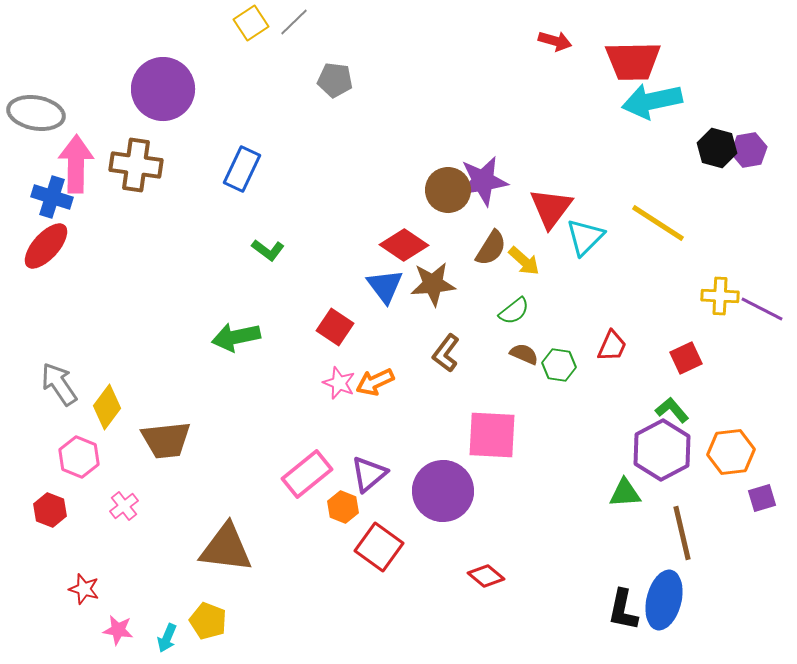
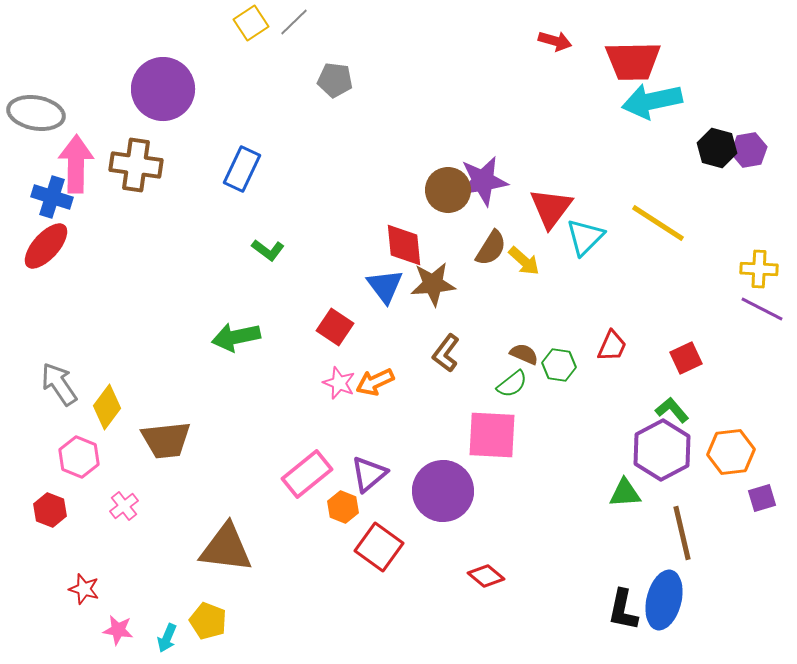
red diamond at (404, 245): rotated 51 degrees clockwise
yellow cross at (720, 296): moved 39 px right, 27 px up
green semicircle at (514, 311): moved 2 px left, 73 px down
